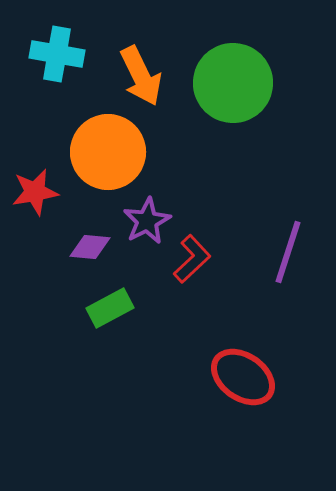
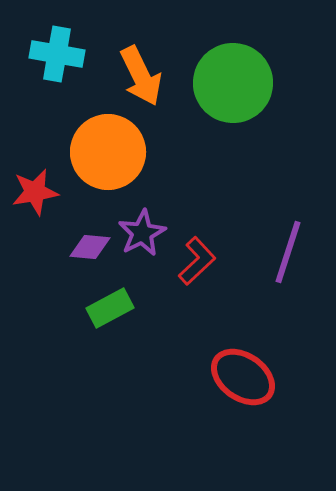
purple star: moved 5 px left, 12 px down
red L-shape: moved 5 px right, 2 px down
